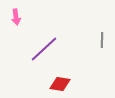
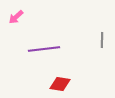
pink arrow: rotated 56 degrees clockwise
purple line: rotated 36 degrees clockwise
